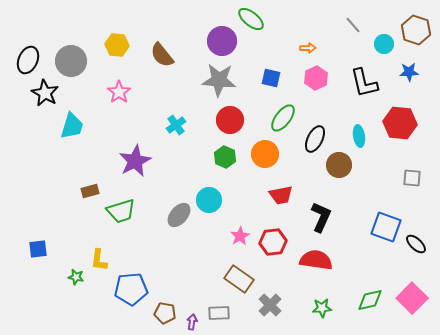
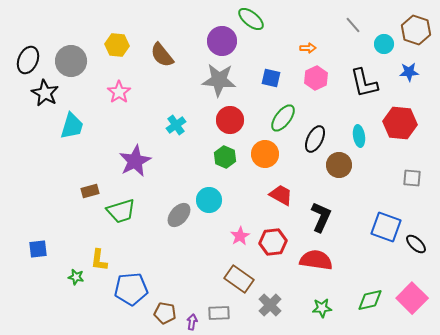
red trapezoid at (281, 195): rotated 140 degrees counterclockwise
